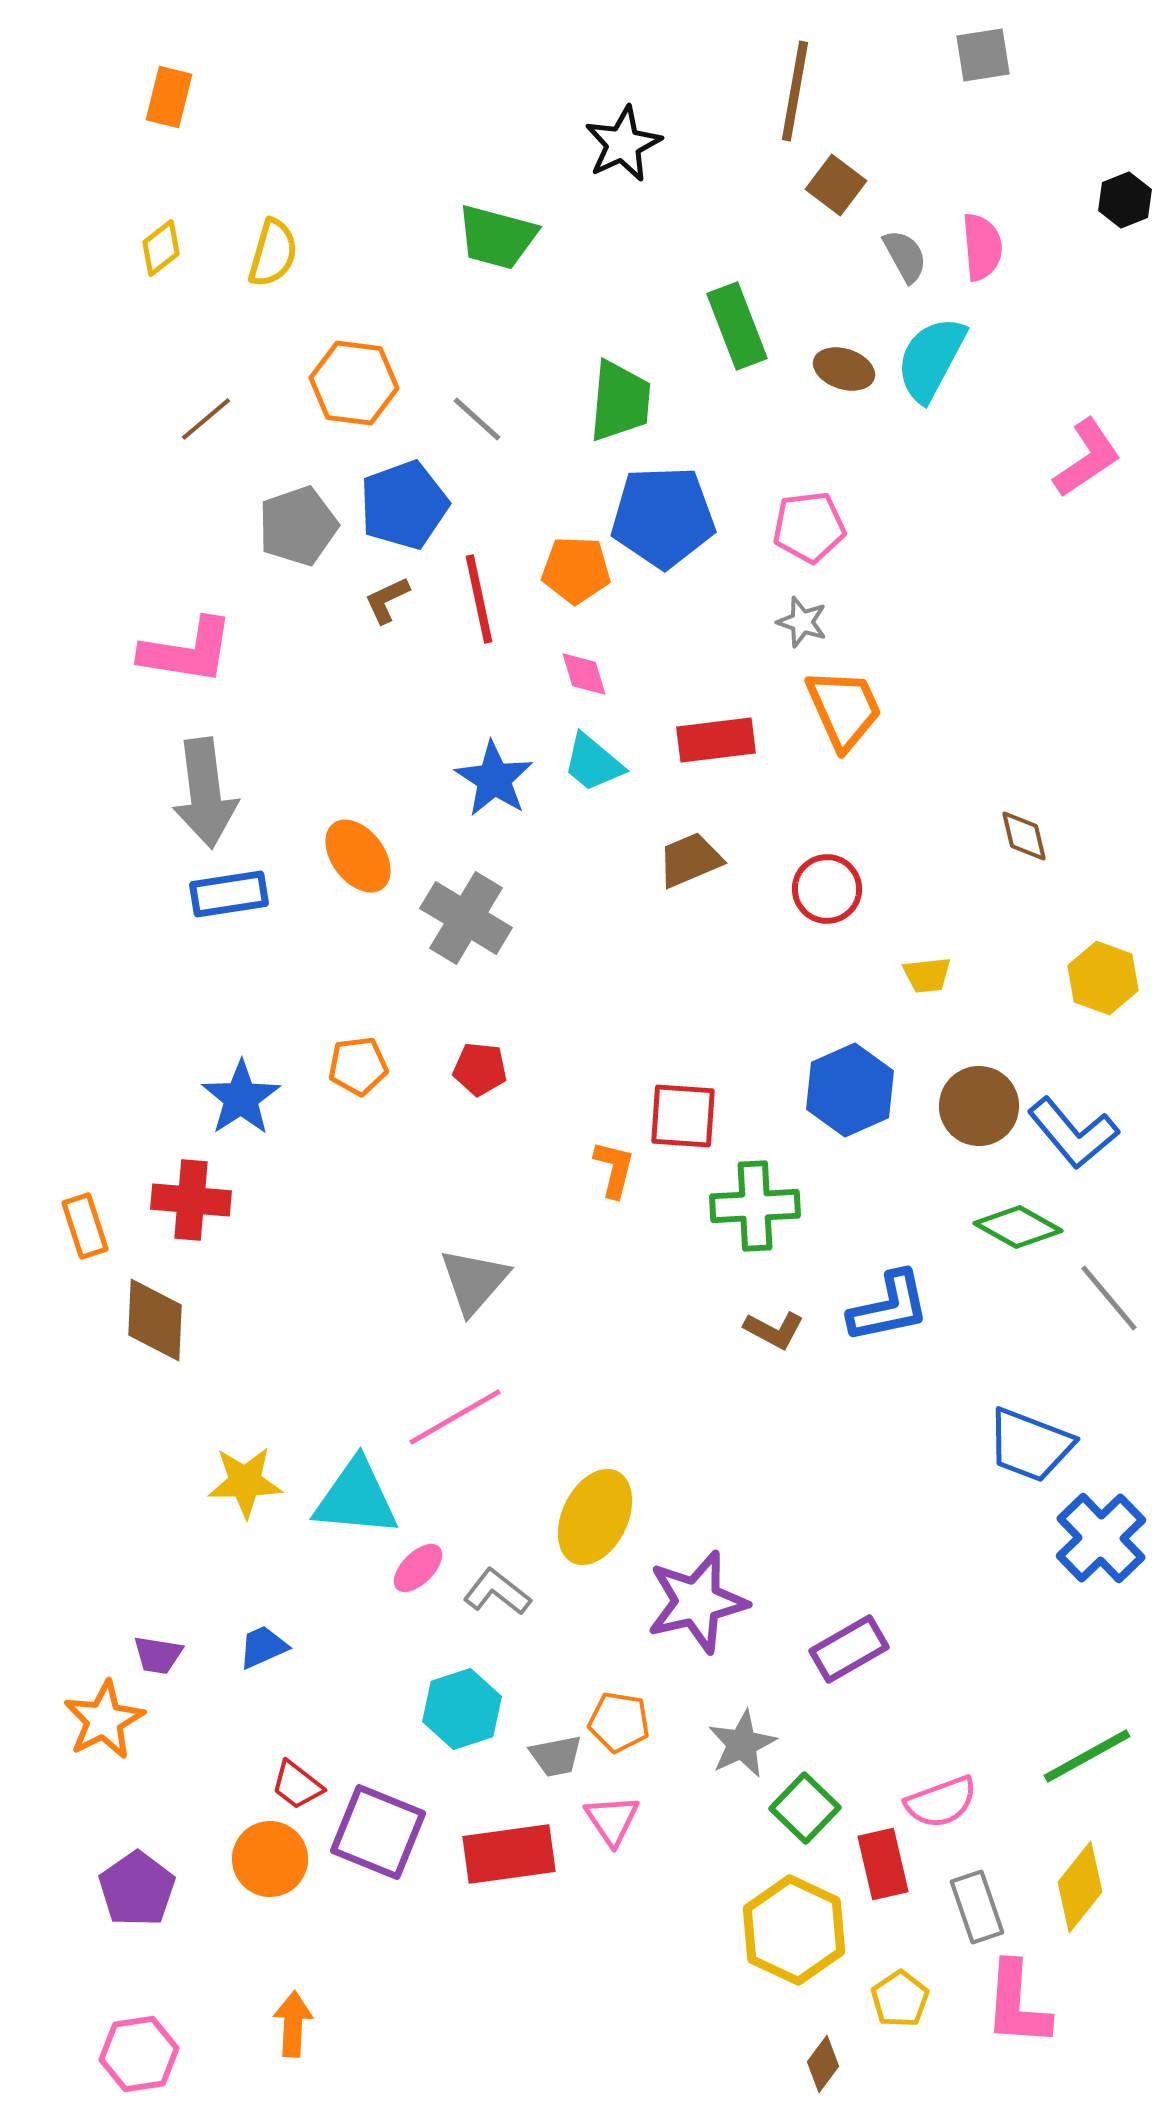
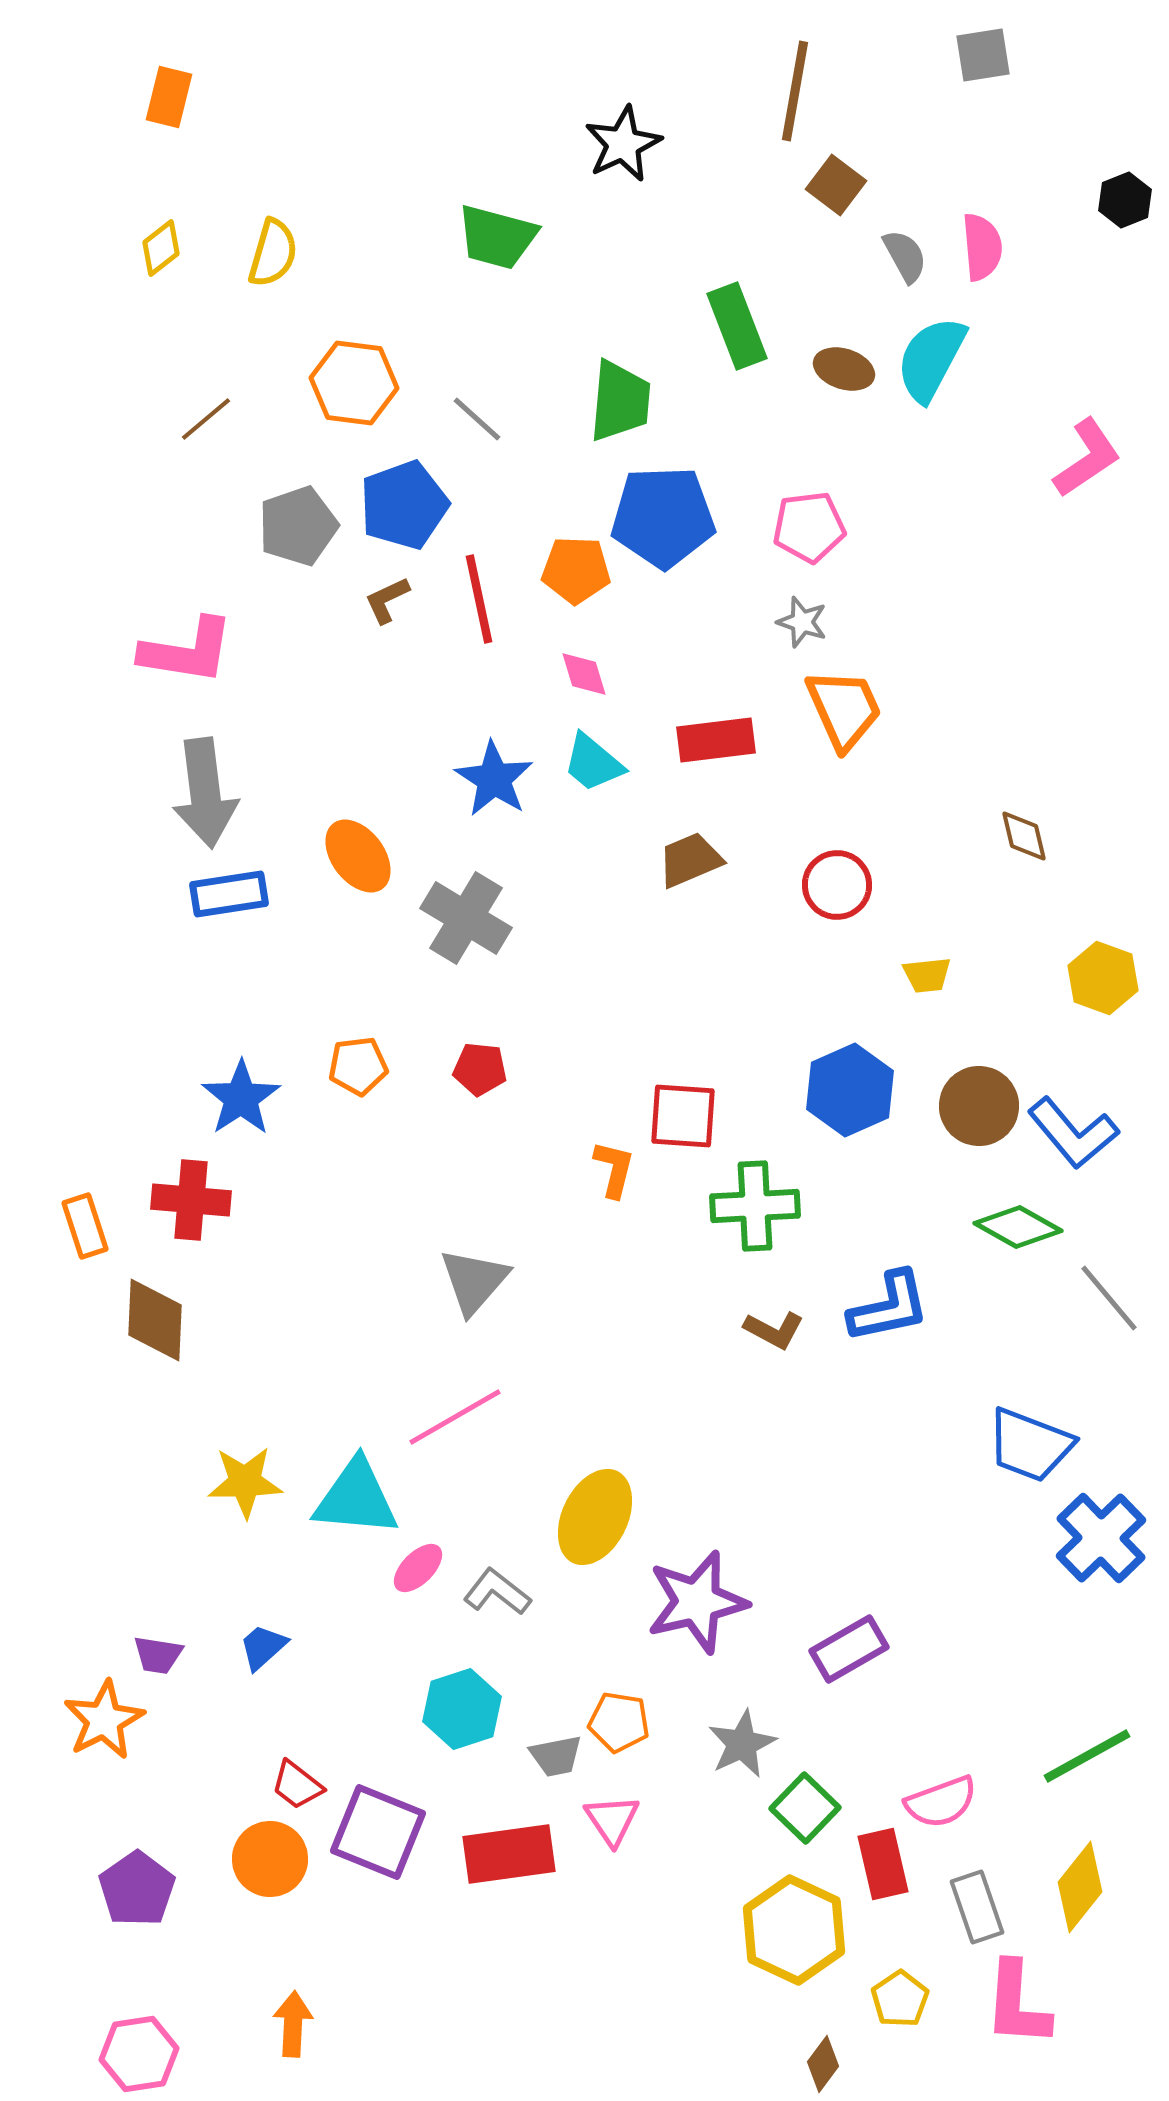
red circle at (827, 889): moved 10 px right, 4 px up
blue trapezoid at (263, 1647): rotated 18 degrees counterclockwise
